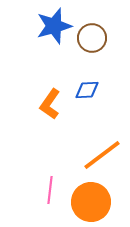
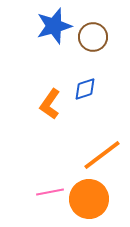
brown circle: moved 1 px right, 1 px up
blue diamond: moved 2 px left, 1 px up; rotated 15 degrees counterclockwise
pink line: moved 2 px down; rotated 72 degrees clockwise
orange circle: moved 2 px left, 3 px up
